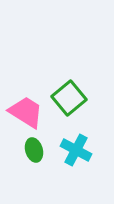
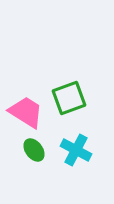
green square: rotated 20 degrees clockwise
green ellipse: rotated 20 degrees counterclockwise
